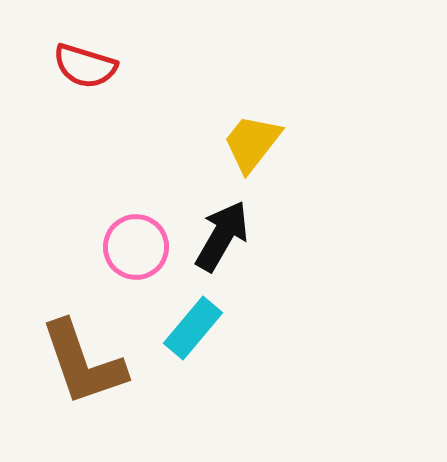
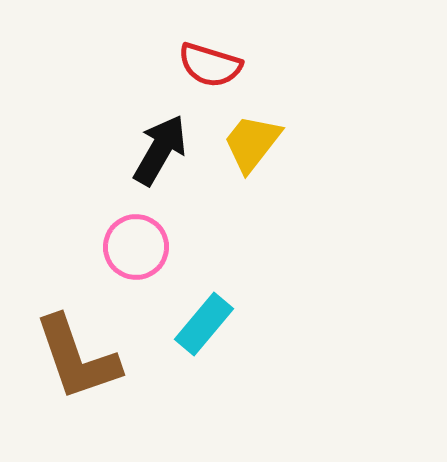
red semicircle: moved 125 px right, 1 px up
black arrow: moved 62 px left, 86 px up
cyan rectangle: moved 11 px right, 4 px up
brown L-shape: moved 6 px left, 5 px up
